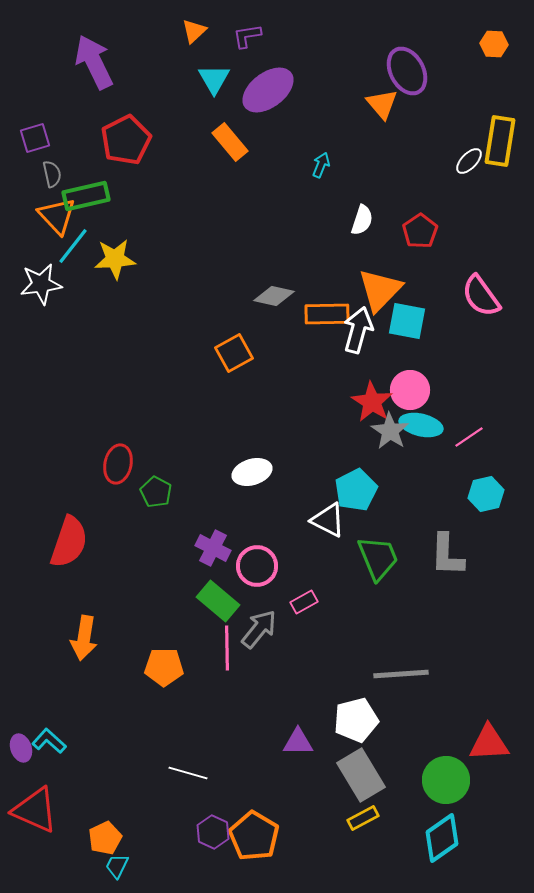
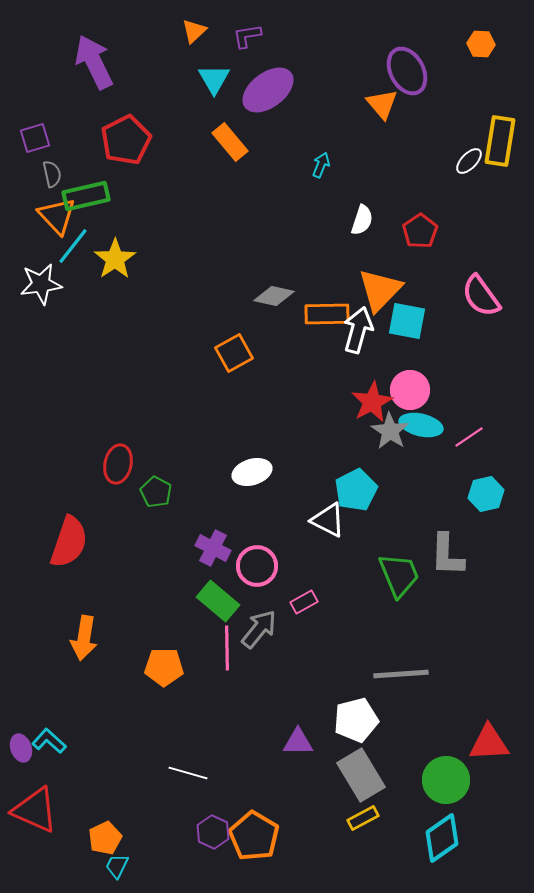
orange hexagon at (494, 44): moved 13 px left
yellow star at (115, 259): rotated 30 degrees counterclockwise
red star at (372, 402): rotated 12 degrees clockwise
green trapezoid at (378, 558): moved 21 px right, 17 px down
